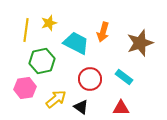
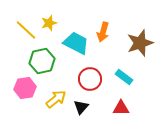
yellow line: rotated 55 degrees counterclockwise
black triangle: rotated 35 degrees clockwise
